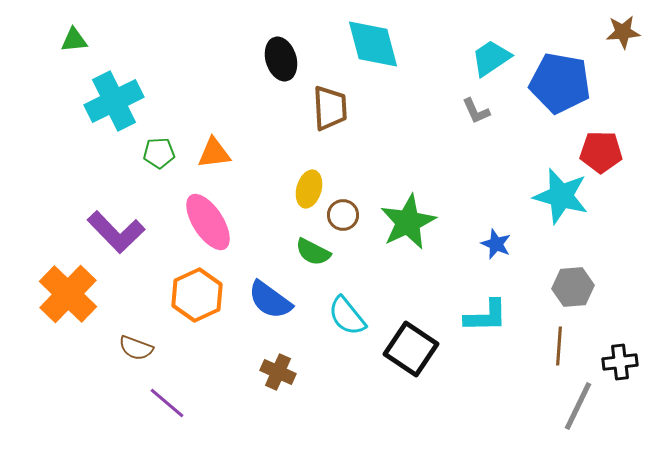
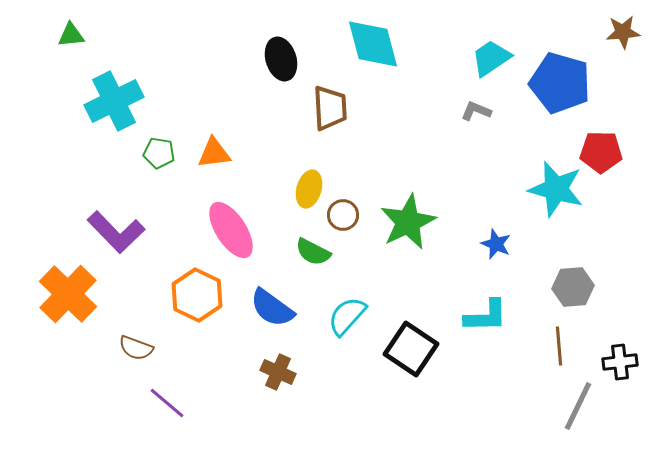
green triangle: moved 3 px left, 5 px up
blue pentagon: rotated 6 degrees clockwise
gray L-shape: rotated 136 degrees clockwise
green pentagon: rotated 12 degrees clockwise
cyan star: moved 5 px left, 7 px up
pink ellipse: moved 23 px right, 8 px down
orange hexagon: rotated 9 degrees counterclockwise
blue semicircle: moved 2 px right, 8 px down
cyan semicircle: rotated 81 degrees clockwise
brown line: rotated 9 degrees counterclockwise
